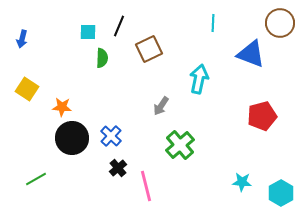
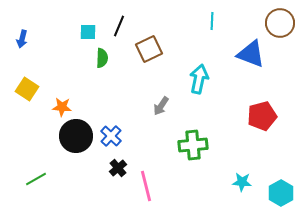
cyan line: moved 1 px left, 2 px up
black circle: moved 4 px right, 2 px up
green cross: moved 13 px right; rotated 36 degrees clockwise
